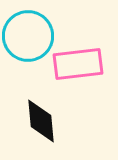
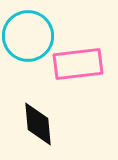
black diamond: moved 3 px left, 3 px down
